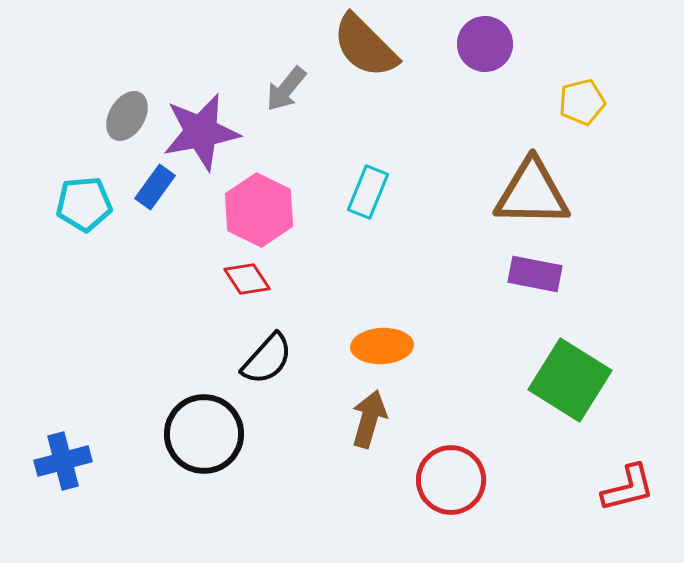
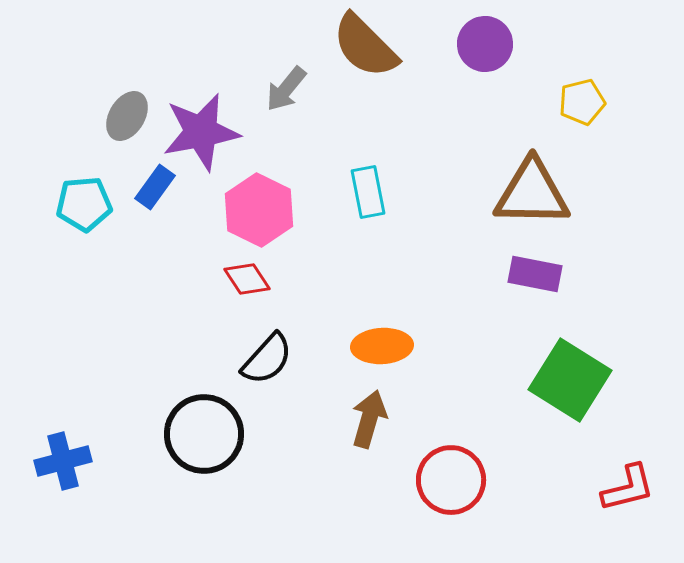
cyan rectangle: rotated 33 degrees counterclockwise
